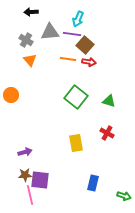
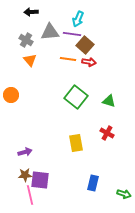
green arrow: moved 2 px up
